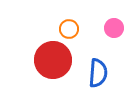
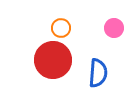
orange circle: moved 8 px left, 1 px up
